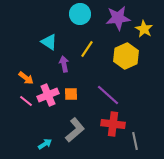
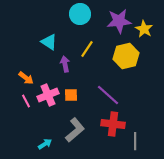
purple star: moved 1 px right, 3 px down
yellow hexagon: rotated 10 degrees clockwise
purple arrow: moved 1 px right
orange square: moved 1 px down
pink line: rotated 24 degrees clockwise
gray line: rotated 12 degrees clockwise
